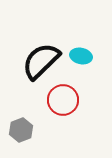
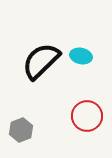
red circle: moved 24 px right, 16 px down
